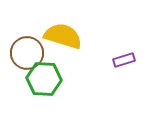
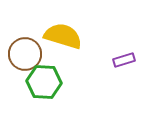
brown circle: moved 2 px left, 1 px down
green hexagon: moved 3 px down
